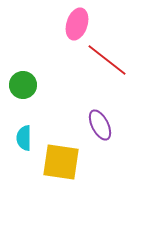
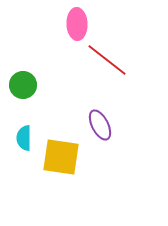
pink ellipse: rotated 20 degrees counterclockwise
yellow square: moved 5 px up
